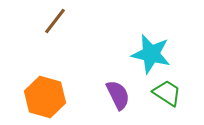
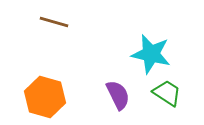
brown line: moved 1 px left, 1 px down; rotated 68 degrees clockwise
